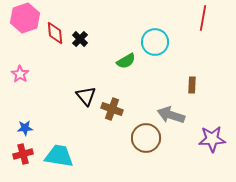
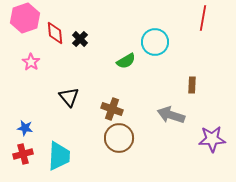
pink star: moved 11 px right, 12 px up
black triangle: moved 17 px left, 1 px down
blue star: rotated 14 degrees clockwise
brown circle: moved 27 px left
cyan trapezoid: rotated 84 degrees clockwise
